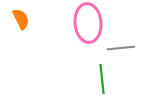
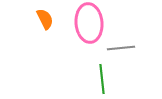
orange semicircle: moved 24 px right
pink ellipse: moved 1 px right
